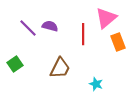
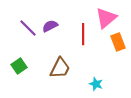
purple semicircle: rotated 42 degrees counterclockwise
green square: moved 4 px right, 2 px down
